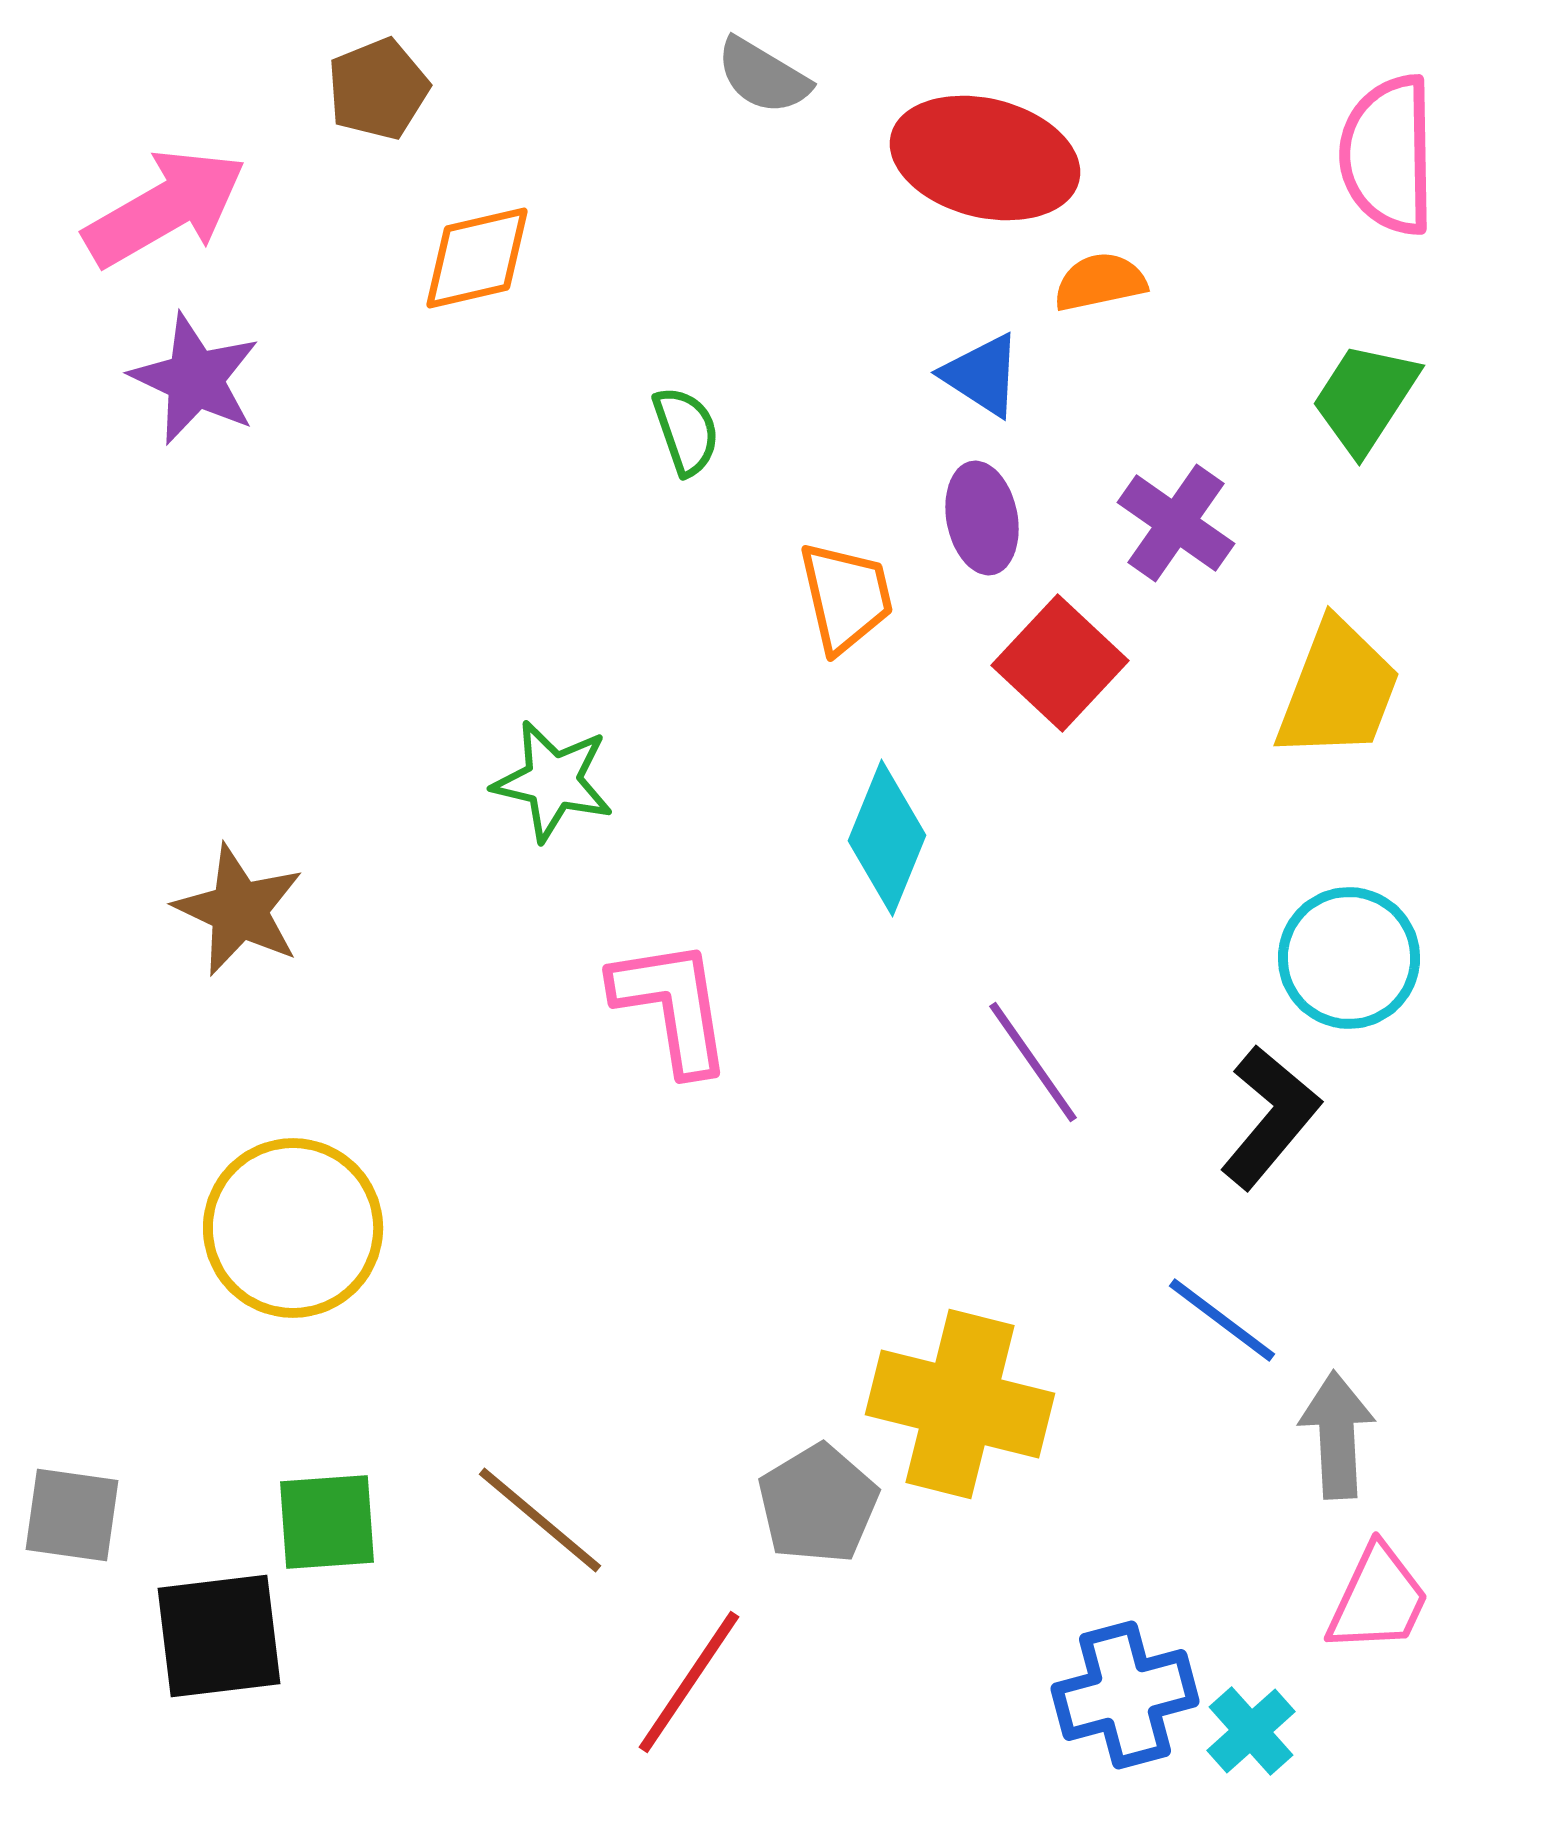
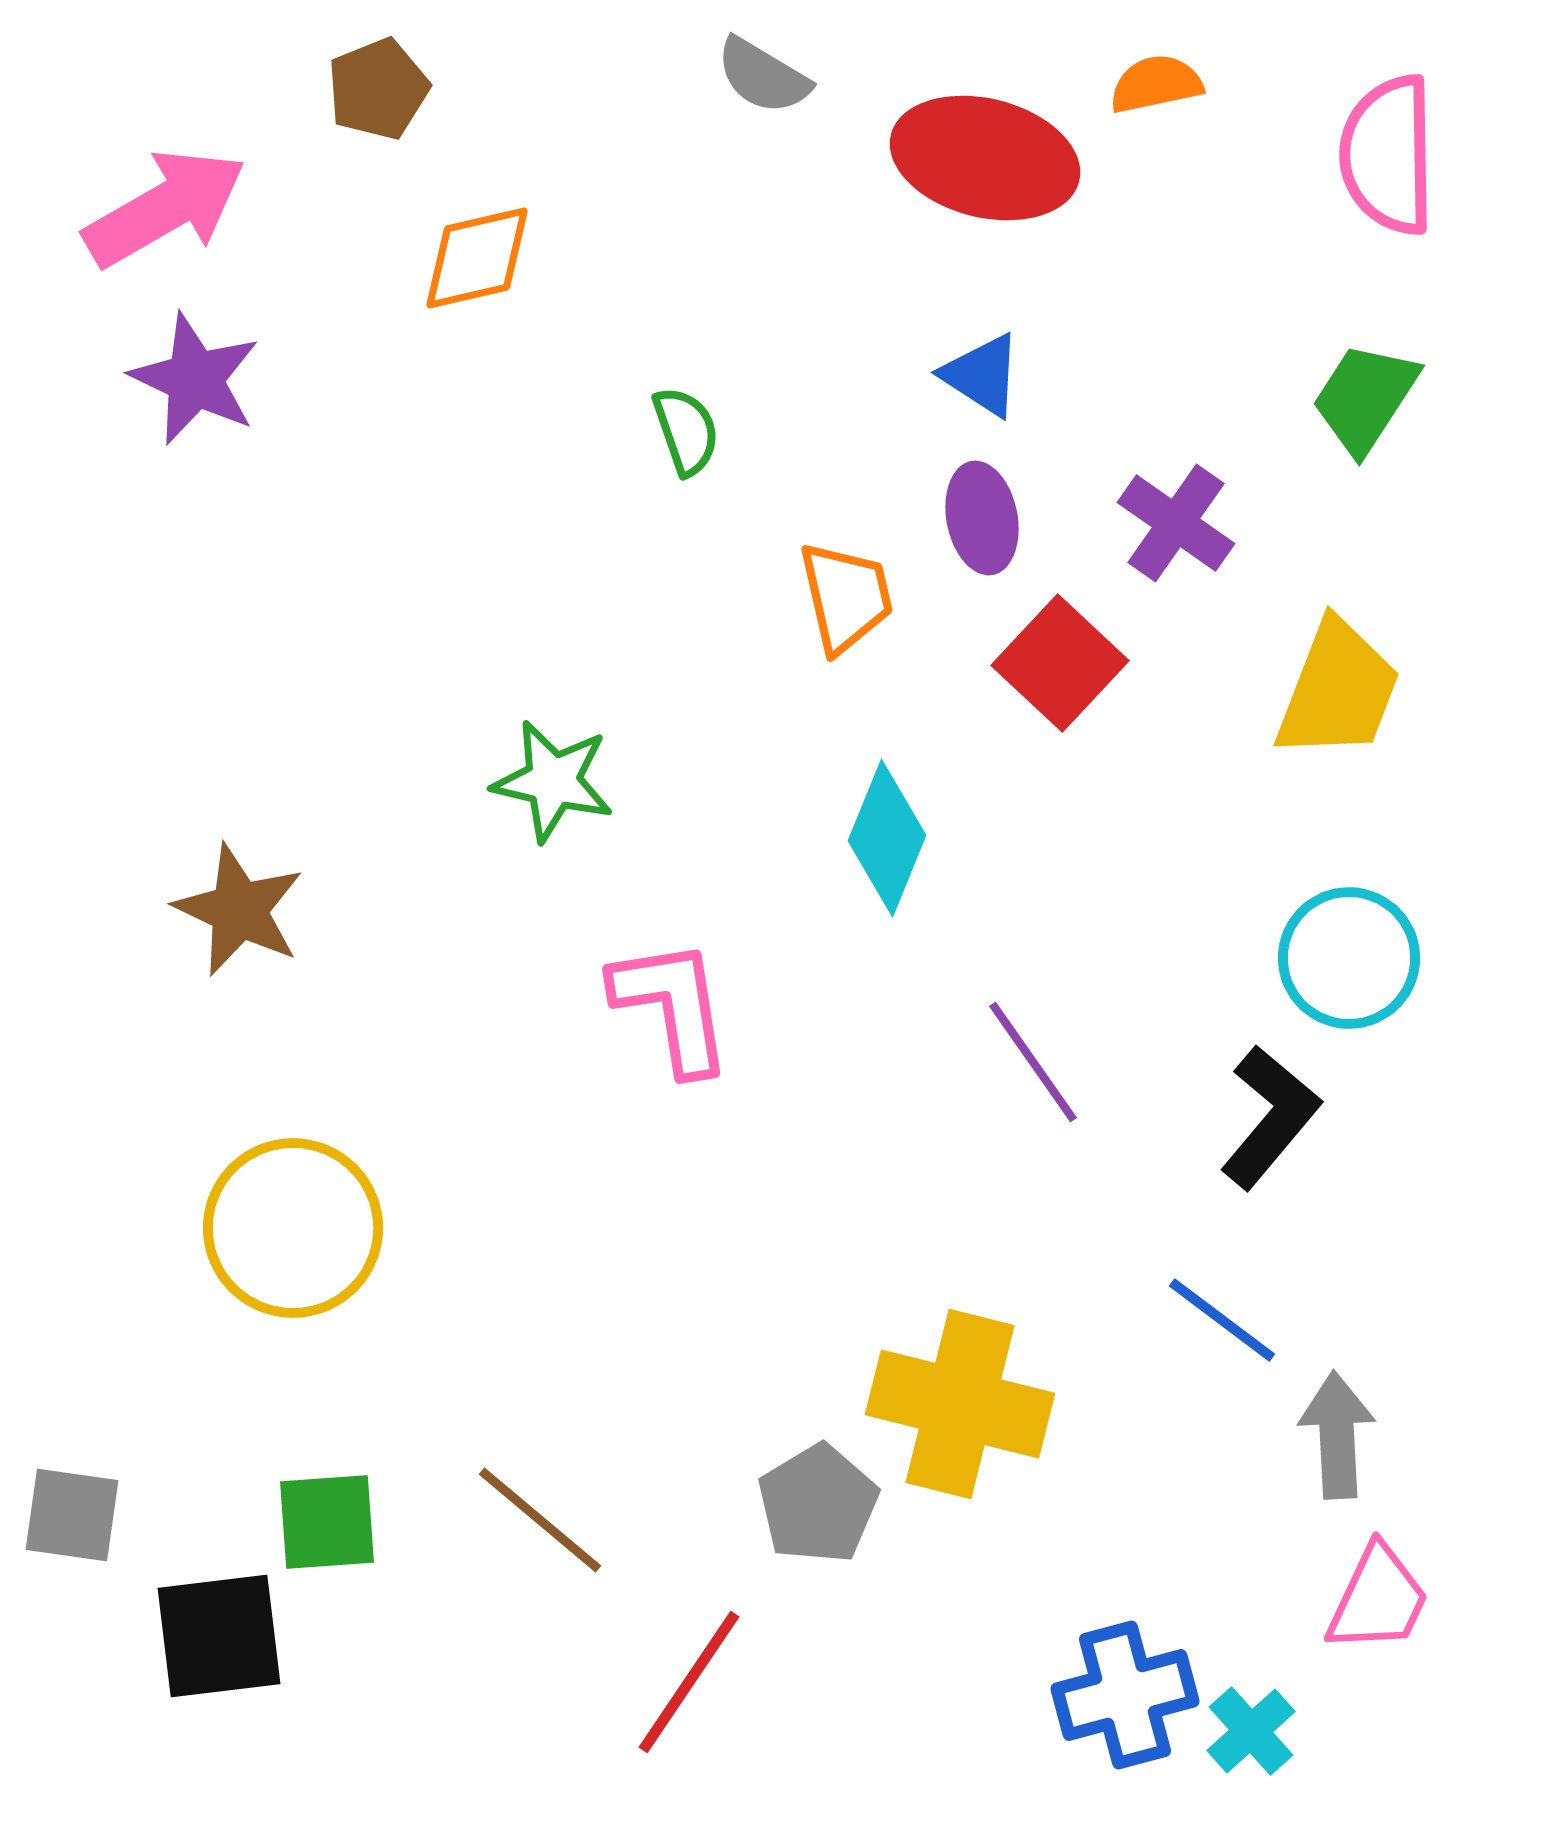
orange semicircle: moved 56 px right, 198 px up
